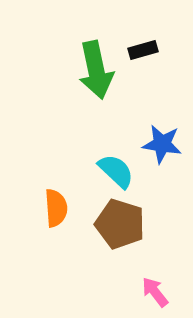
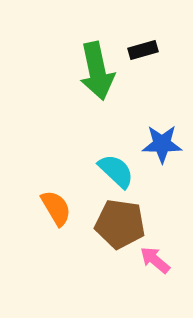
green arrow: moved 1 px right, 1 px down
blue star: rotated 9 degrees counterclockwise
orange semicircle: rotated 27 degrees counterclockwise
brown pentagon: rotated 9 degrees counterclockwise
pink arrow: moved 32 px up; rotated 12 degrees counterclockwise
